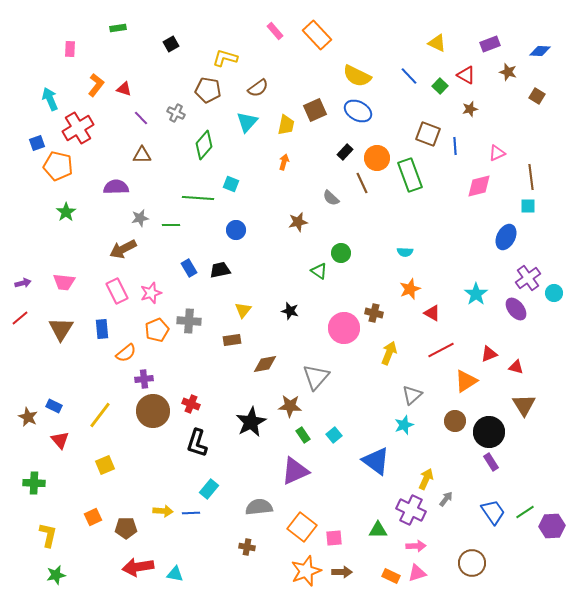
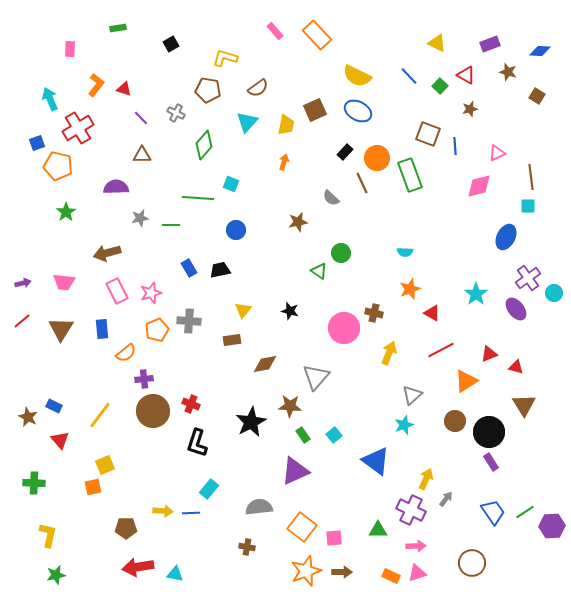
brown arrow at (123, 249): moved 16 px left, 4 px down; rotated 12 degrees clockwise
red line at (20, 318): moved 2 px right, 3 px down
orange square at (93, 517): moved 30 px up; rotated 12 degrees clockwise
